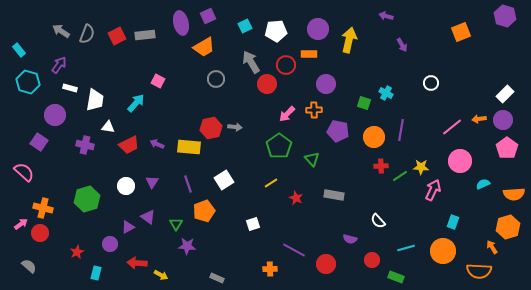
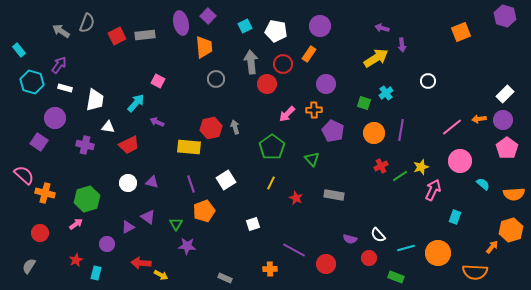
purple square at (208, 16): rotated 21 degrees counterclockwise
purple arrow at (386, 16): moved 4 px left, 12 px down
purple circle at (318, 29): moved 2 px right, 3 px up
white pentagon at (276, 31): rotated 15 degrees clockwise
gray semicircle at (87, 34): moved 11 px up
yellow arrow at (349, 40): moved 27 px right, 18 px down; rotated 45 degrees clockwise
purple arrow at (402, 45): rotated 24 degrees clockwise
orange trapezoid at (204, 47): rotated 65 degrees counterclockwise
orange rectangle at (309, 54): rotated 56 degrees counterclockwise
gray arrow at (251, 62): rotated 25 degrees clockwise
red circle at (286, 65): moved 3 px left, 1 px up
cyan hexagon at (28, 82): moved 4 px right
white circle at (431, 83): moved 3 px left, 2 px up
white rectangle at (70, 88): moved 5 px left
cyan cross at (386, 93): rotated 24 degrees clockwise
purple circle at (55, 115): moved 3 px down
gray arrow at (235, 127): rotated 112 degrees counterclockwise
purple pentagon at (338, 131): moved 5 px left; rotated 15 degrees clockwise
orange circle at (374, 137): moved 4 px up
purple arrow at (157, 144): moved 22 px up
green pentagon at (279, 146): moved 7 px left, 1 px down
red cross at (381, 166): rotated 24 degrees counterclockwise
yellow star at (421, 167): rotated 21 degrees counterclockwise
pink semicircle at (24, 172): moved 3 px down
white square at (224, 180): moved 2 px right
purple triangle at (152, 182): rotated 48 degrees counterclockwise
yellow line at (271, 183): rotated 32 degrees counterclockwise
purple line at (188, 184): moved 3 px right
cyan semicircle at (483, 184): rotated 64 degrees clockwise
white circle at (126, 186): moved 2 px right, 3 px up
orange cross at (43, 208): moved 2 px right, 15 px up
white semicircle at (378, 221): moved 14 px down
cyan rectangle at (453, 222): moved 2 px right, 5 px up
pink arrow at (21, 224): moved 55 px right
orange hexagon at (508, 227): moved 3 px right, 3 px down
purple circle at (110, 244): moved 3 px left
orange arrow at (492, 247): rotated 72 degrees clockwise
orange circle at (443, 251): moved 5 px left, 2 px down
red star at (77, 252): moved 1 px left, 8 px down
red circle at (372, 260): moved 3 px left, 2 px up
red arrow at (137, 263): moved 4 px right
gray semicircle at (29, 266): rotated 98 degrees counterclockwise
orange semicircle at (479, 271): moved 4 px left, 1 px down
gray rectangle at (217, 278): moved 8 px right
